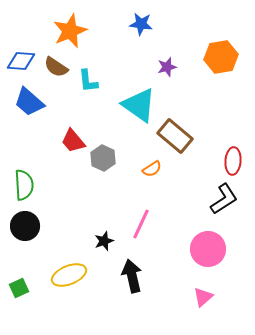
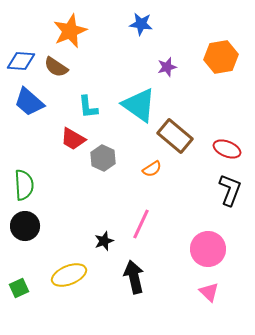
cyan L-shape: moved 26 px down
red trapezoid: moved 2 px up; rotated 20 degrees counterclockwise
red ellipse: moved 6 px left, 12 px up; rotated 72 degrees counterclockwise
black L-shape: moved 6 px right, 9 px up; rotated 36 degrees counterclockwise
black arrow: moved 2 px right, 1 px down
pink triangle: moved 6 px right, 5 px up; rotated 35 degrees counterclockwise
